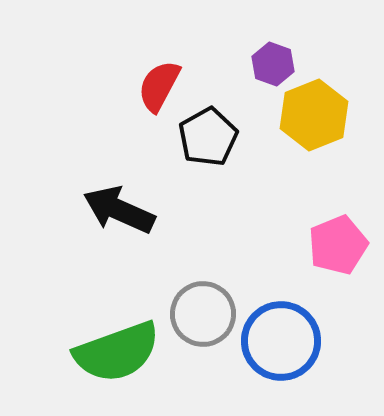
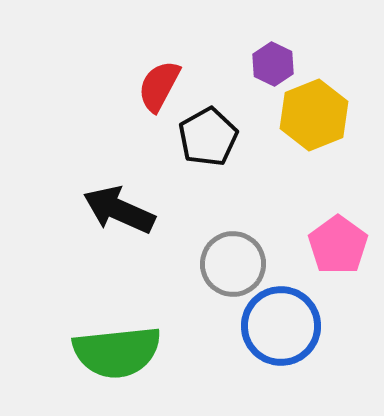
purple hexagon: rotated 6 degrees clockwise
pink pentagon: rotated 14 degrees counterclockwise
gray circle: moved 30 px right, 50 px up
blue circle: moved 15 px up
green semicircle: rotated 14 degrees clockwise
